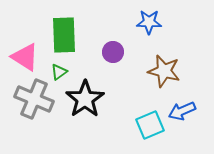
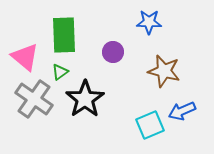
pink triangle: rotated 8 degrees clockwise
green triangle: moved 1 px right
gray cross: rotated 12 degrees clockwise
